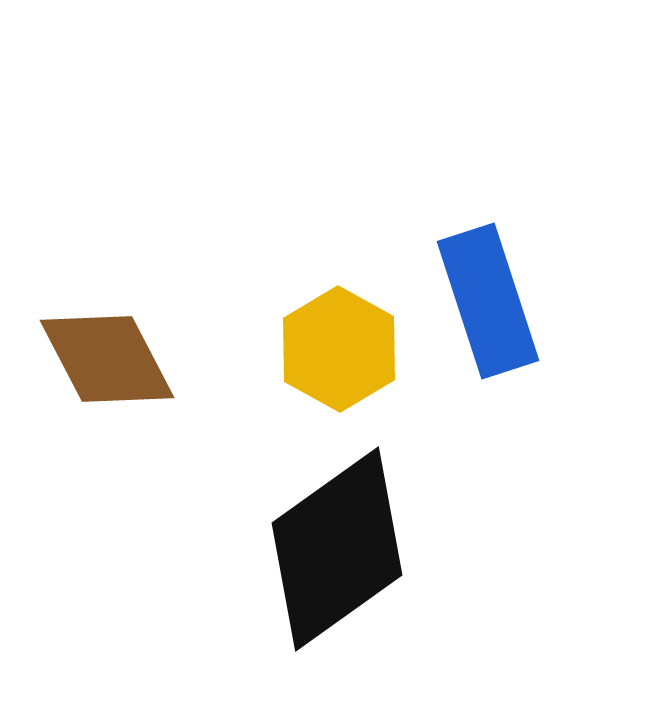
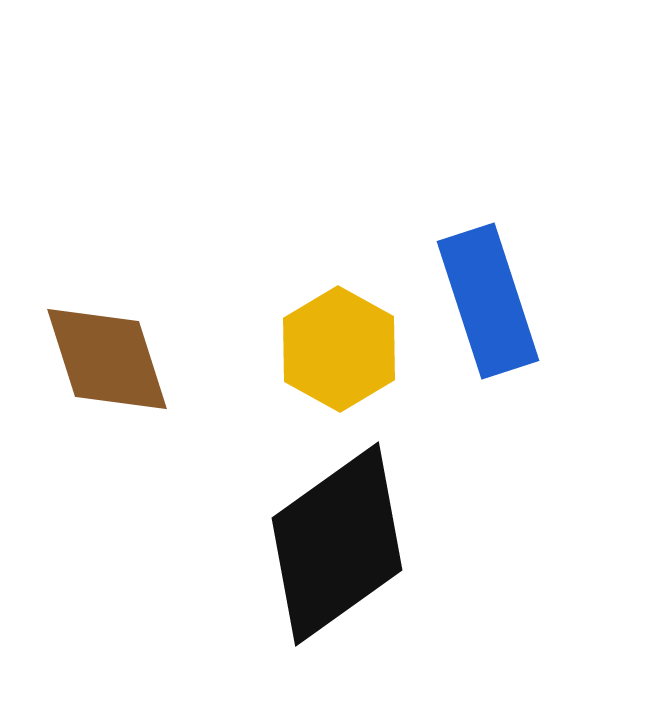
brown diamond: rotated 10 degrees clockwise
black diamond: moved 5 px up
